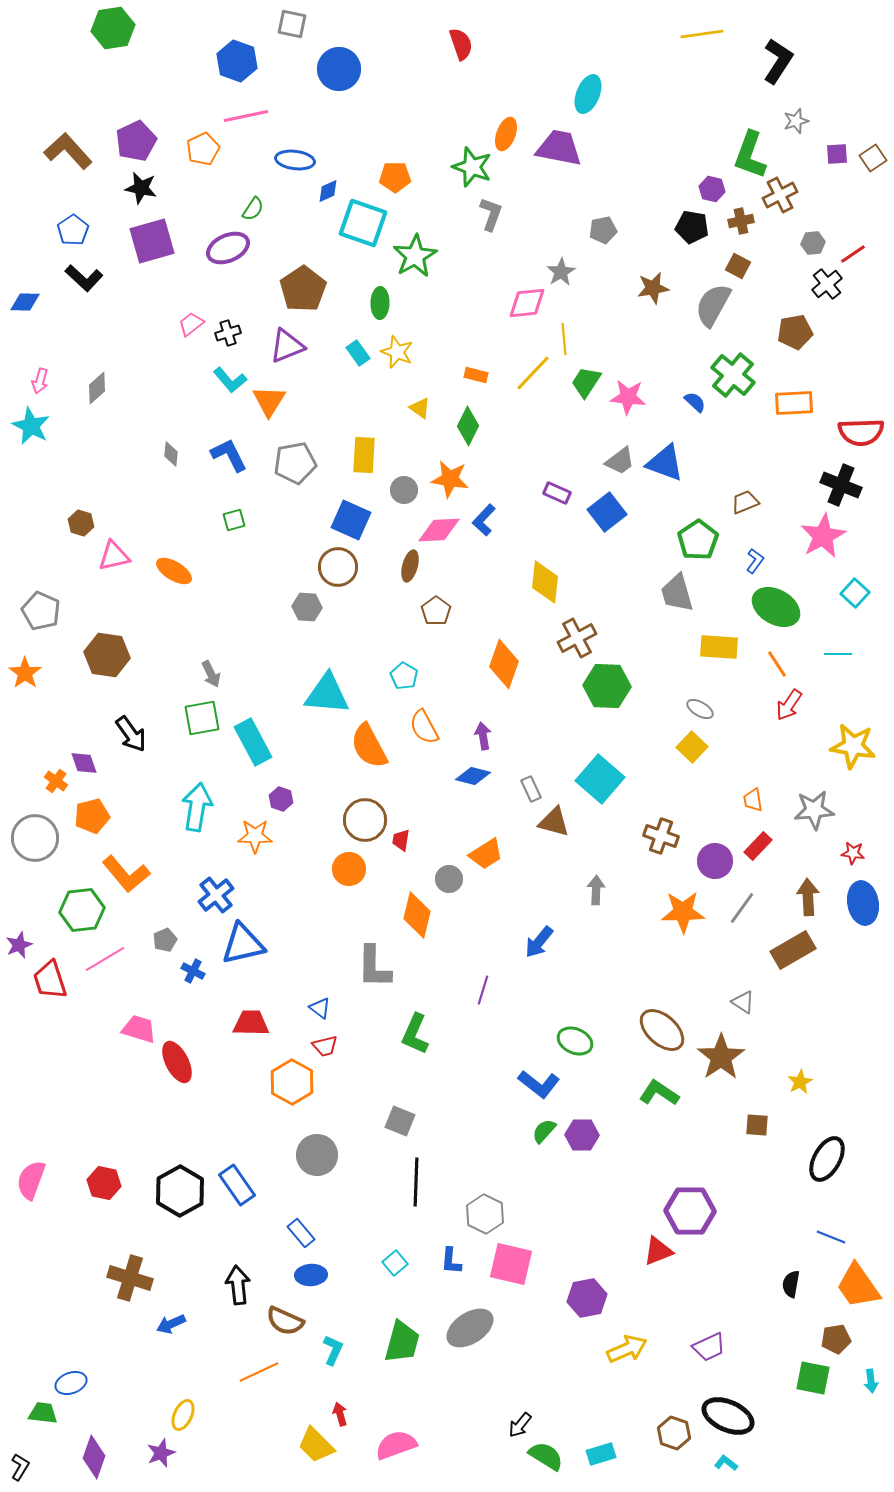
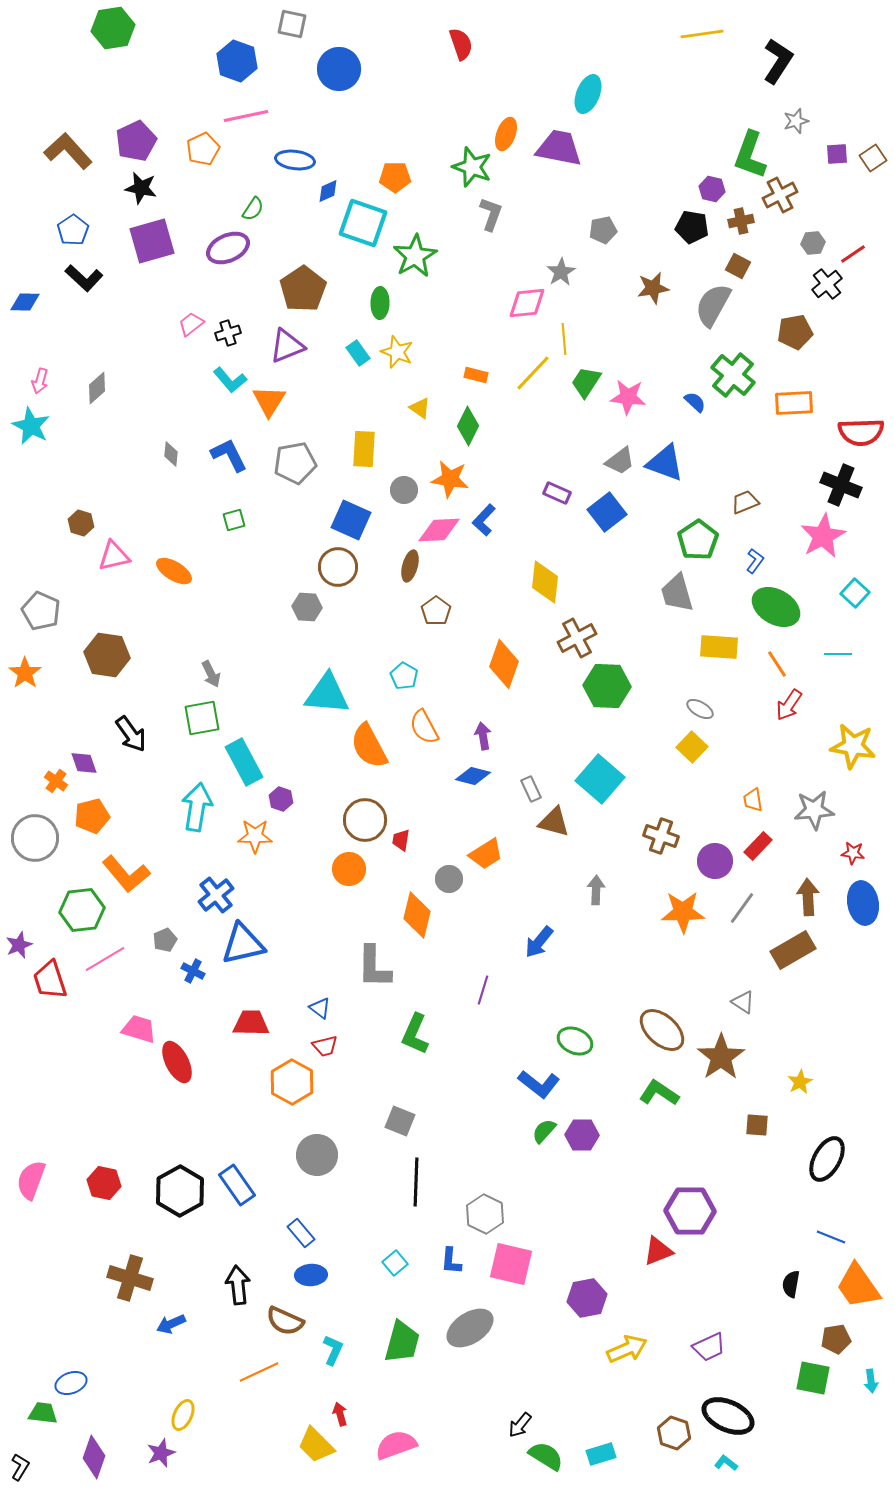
yellow rectangle at (364, 455): moved 6 px up
cyan rectangle at (253, 742): moved 9 px left, 20 px down
